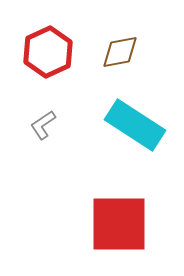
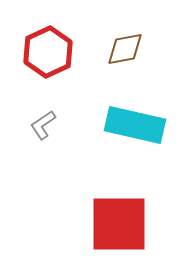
brown diamond: moved 5 px right, 3 px up
cyan rectangle: rotated 20 degrees counterclockwise
